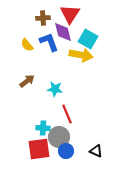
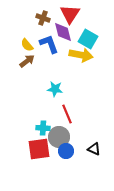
brown cross: rotated 24 degrees clockwise
blue L-shape: moved 2 px down
brown arrow: moved 20 px up
black triangle: moved 2 px left, 2 px up
